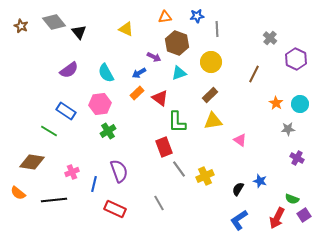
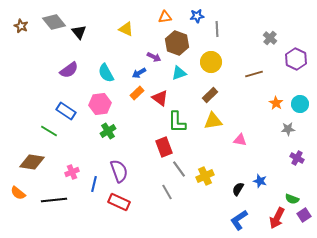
brown line at (254, 74): rotated 48 degrees clockwise
pink triangle at (240, 140): rotated 24 degrees counterclockwise
gray line at (159, 203): moved 8 px right, 11 px up
red rectangle at (115, 209): moved 4 px right, 7 px up
